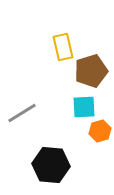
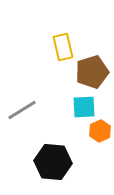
brown pentagon: moved 1 px right, 1 px down
gray line: moved 3 px up
orange hexagon: rotated 10 degrees counterclockwise
black hexagon: moved 2 px right, 3 px up
